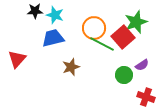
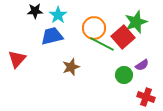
cyan star: moved 3 px right; rotated 18 degrees clockwise
blue trapezoid: moved 1 px left, 2 px up
